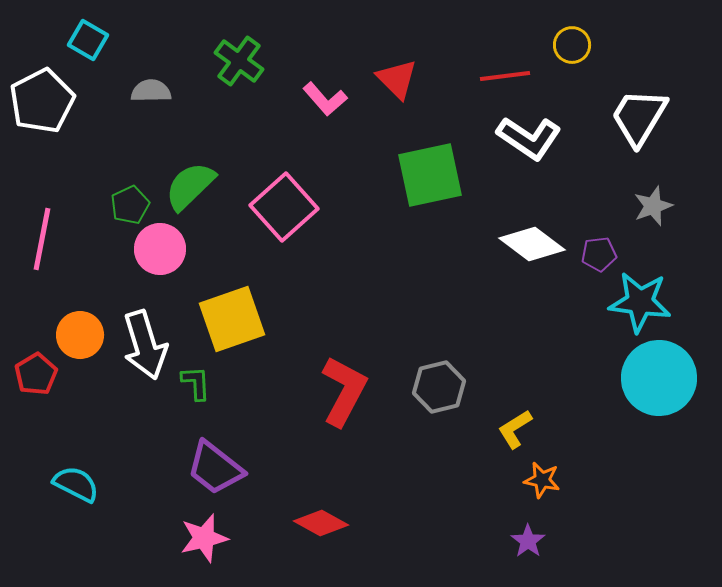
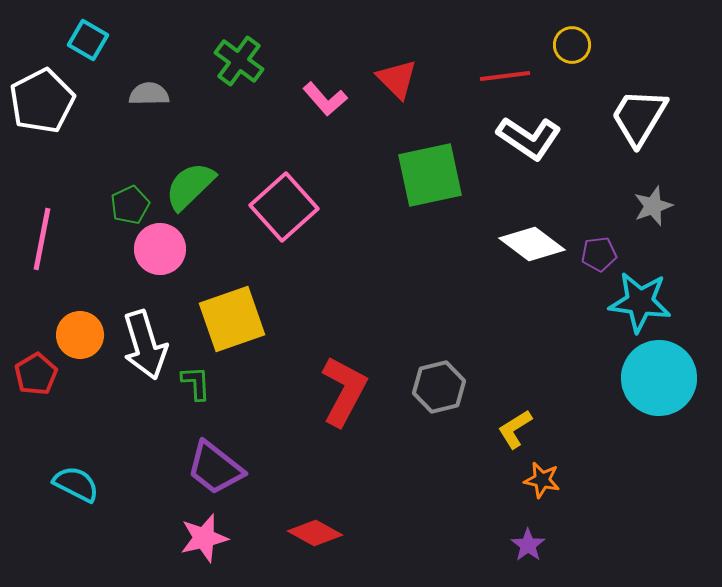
gray semicircle: moved 2 px left, 3 px down
red diamond: moved 6 px left, 10 px down
purple star: moved 4 px down
